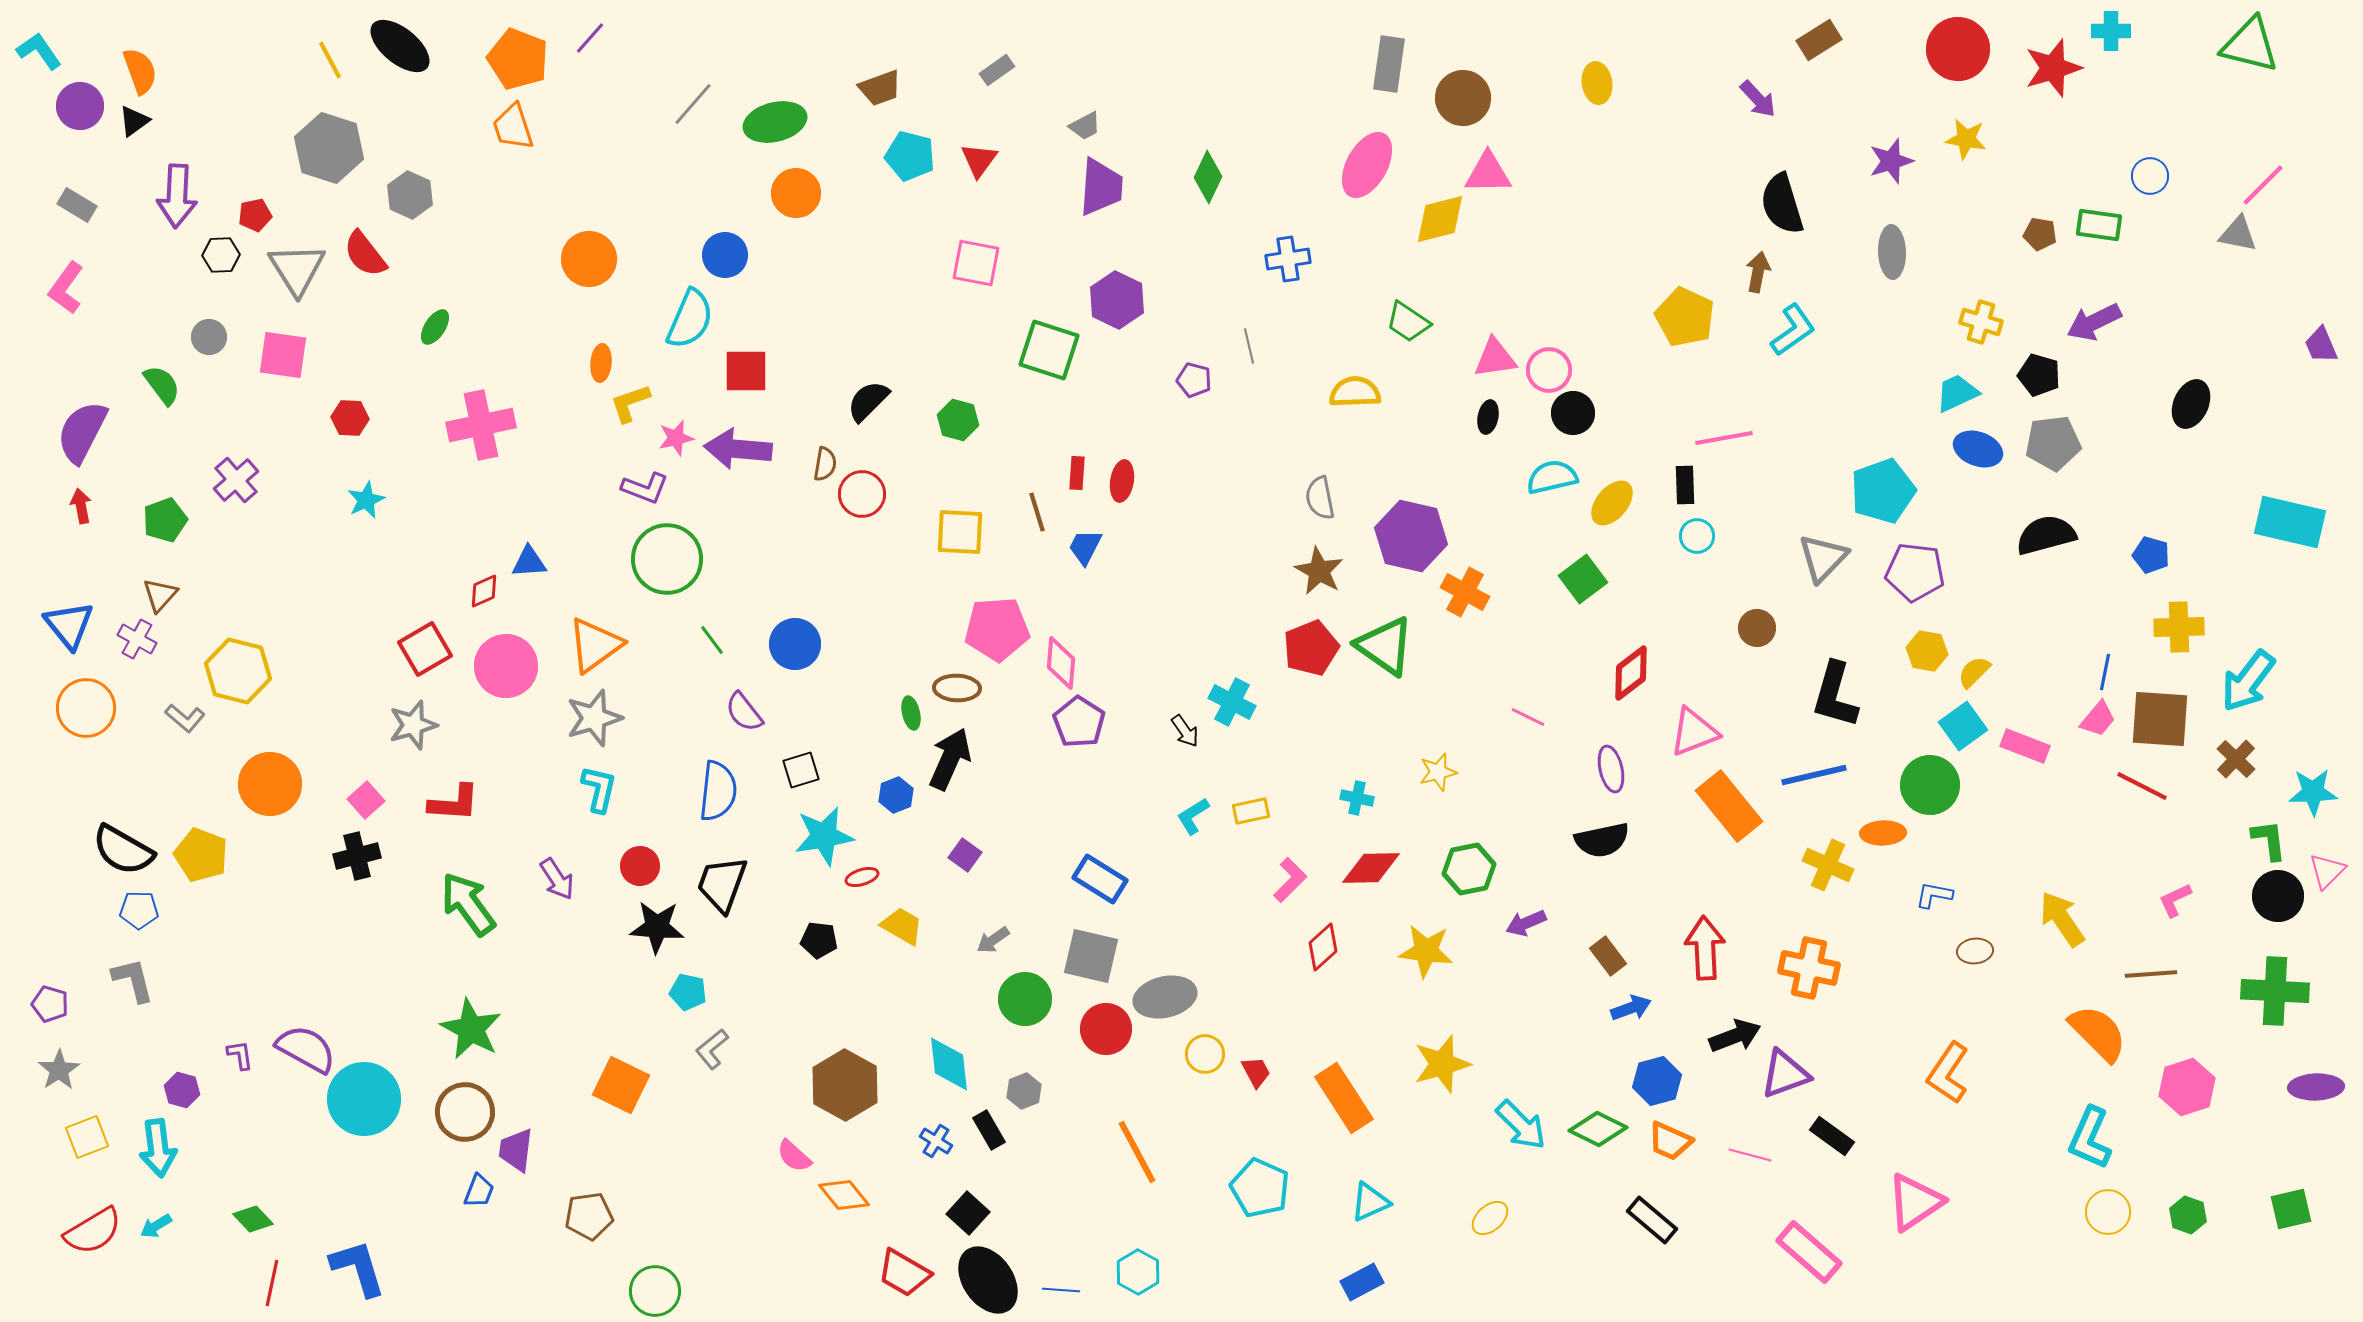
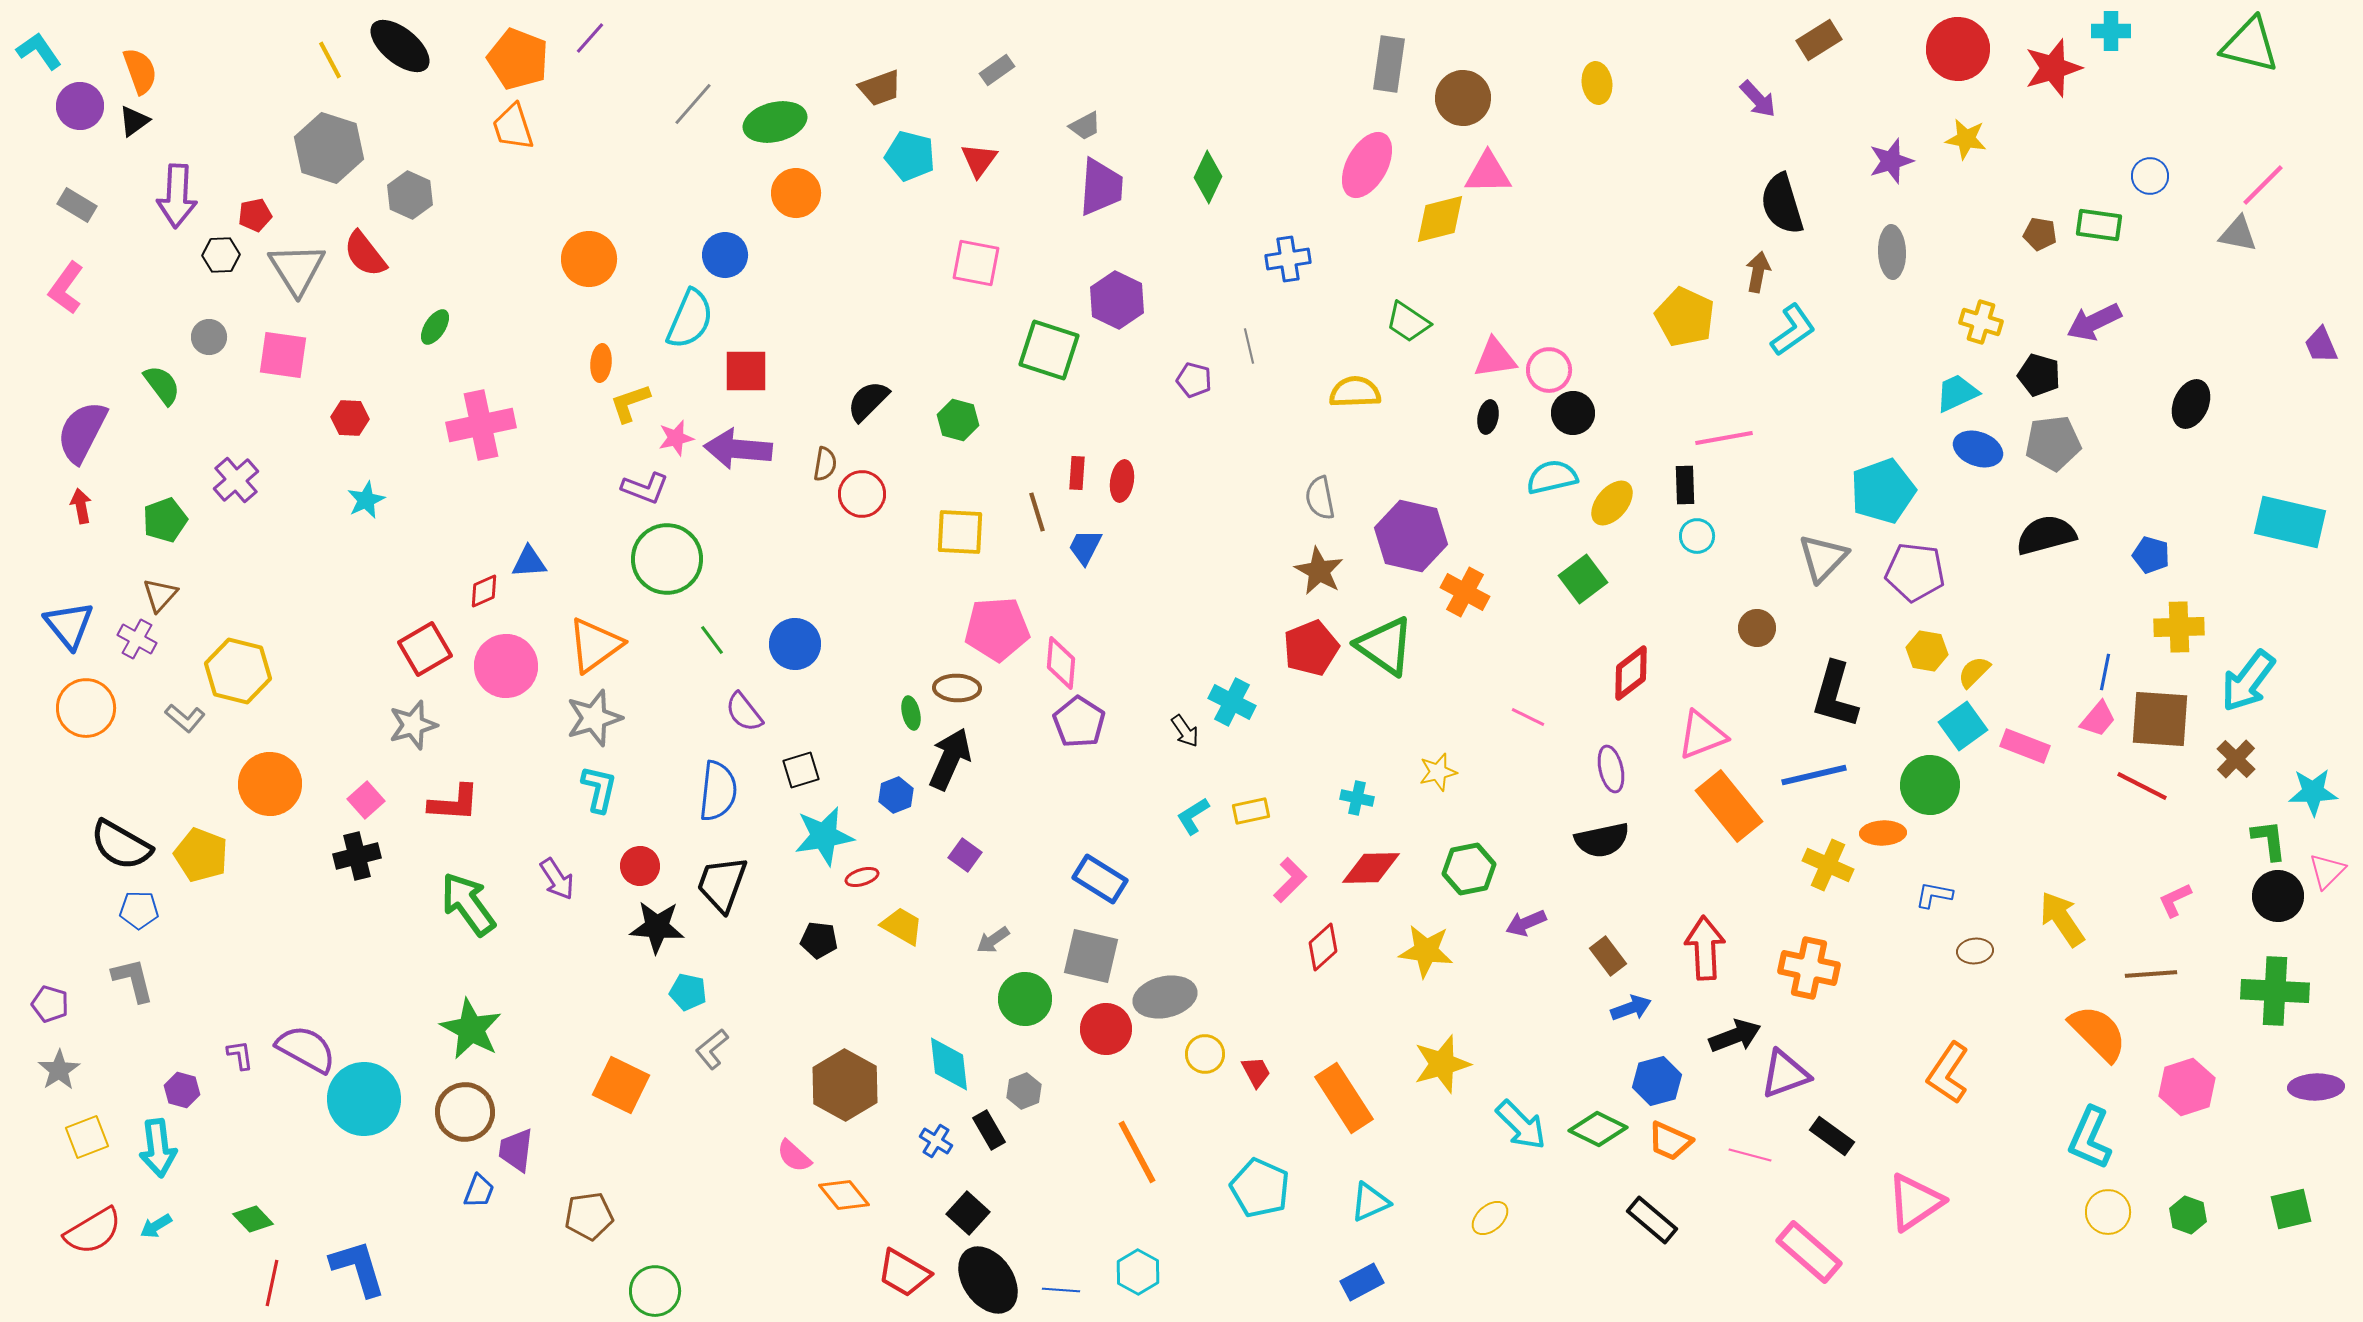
pink triangle at (1694, 732): moved 8 px right, 3 px down
black semicircle at (123, 850): moved 2 px left, 5 px up
